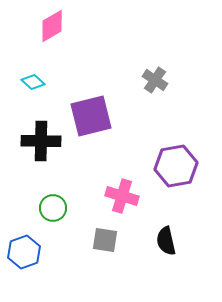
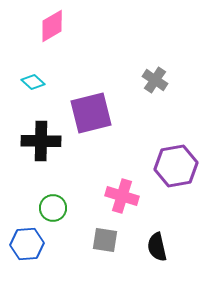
purple square: moved 3 px up
black semicircle: moved 9 px left, 6 px down
blue hexagon: moved 3 px right, 8 px up; rotated 16 degrees clockwise
